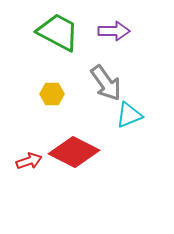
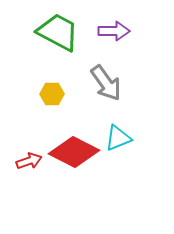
cyan triangle: moved 11 px left, 23 px down
